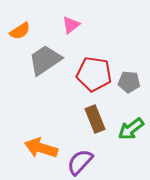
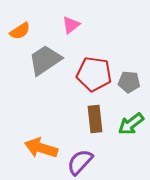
brown rectangle: rotated 16 degrees clockwise
green arrow: moved 5 px up
